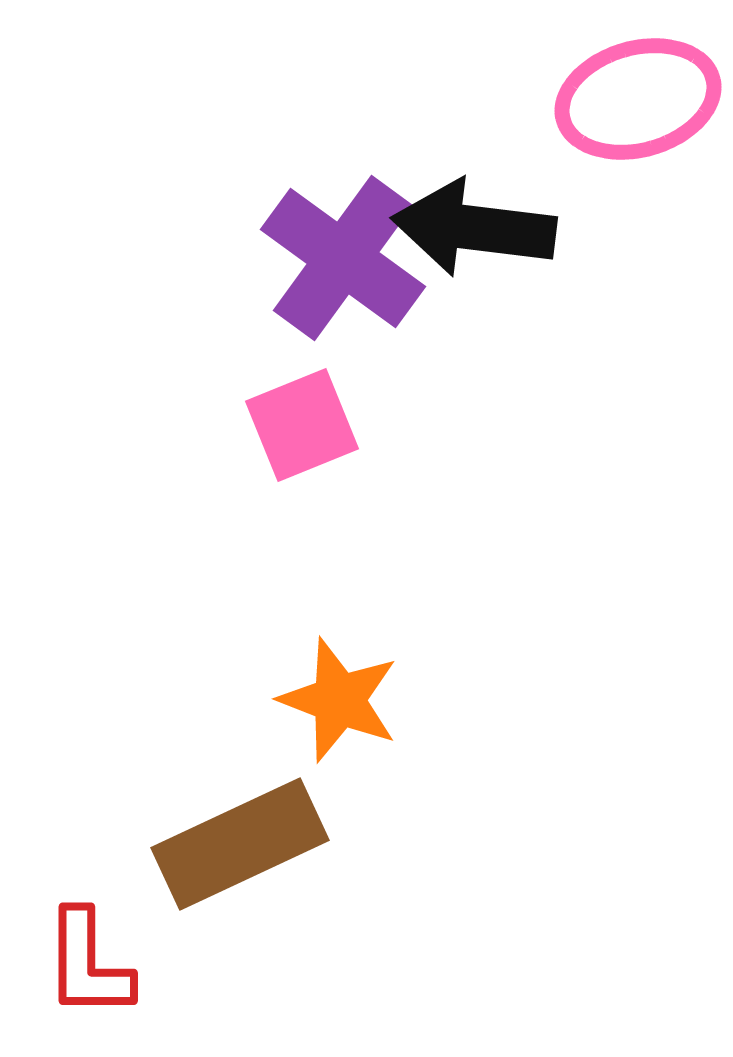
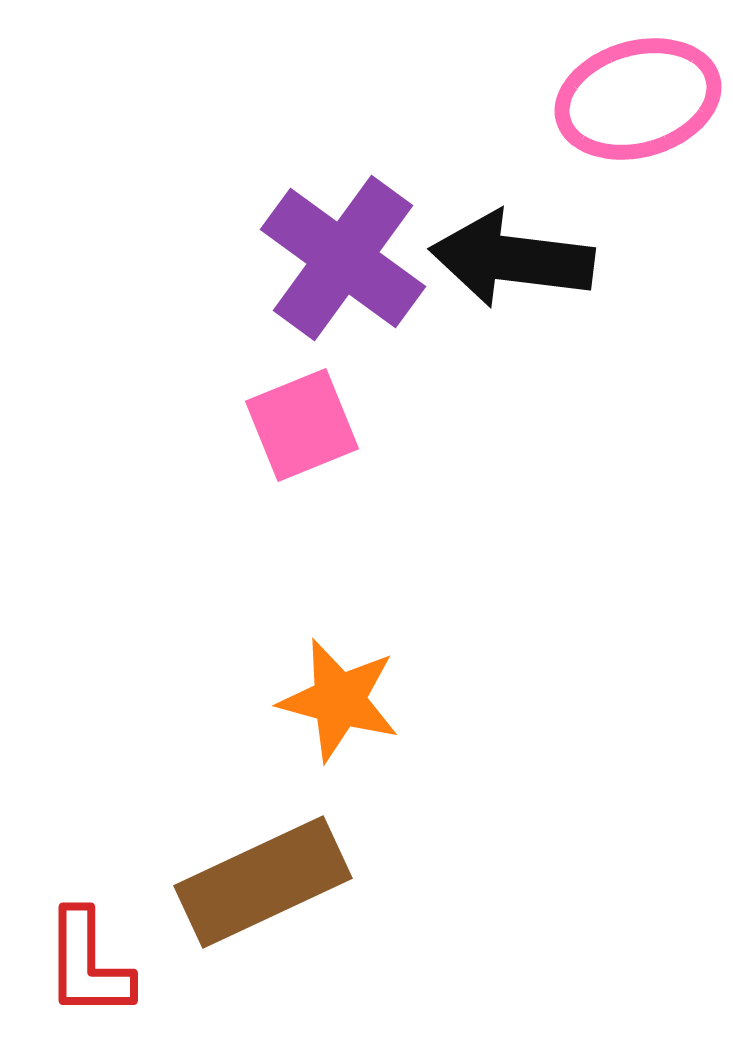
black arrow: moved 38 px right, 31 px down
orange star: rotated 6 degrees counterclockwise
brown rectangle: moved 23 px right, 38 px down
